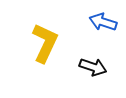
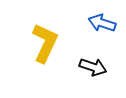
blue arrow: moved 1 px left, 1 px down
